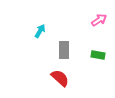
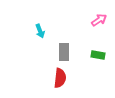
cyan arrow: rotated 128 degrees clockwise
gray rectangle: moved 2 px down
red semicircle: rotated 54 degrees clockwise
